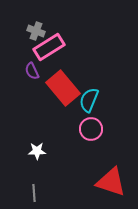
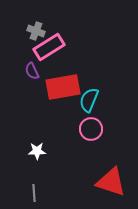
red rectangle: moved 1 px up; rotated 60 degrees counterclockwise
